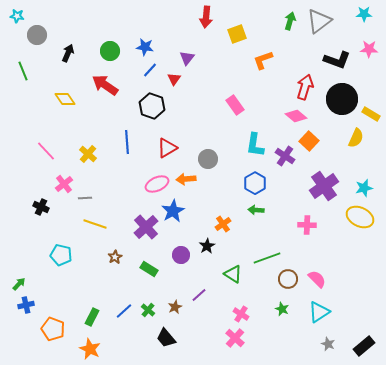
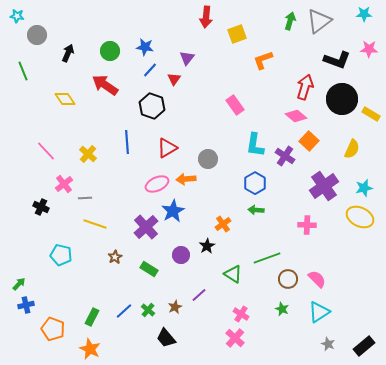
yellow semicircle at (356, 138): moved 4 px left, 11 px down
